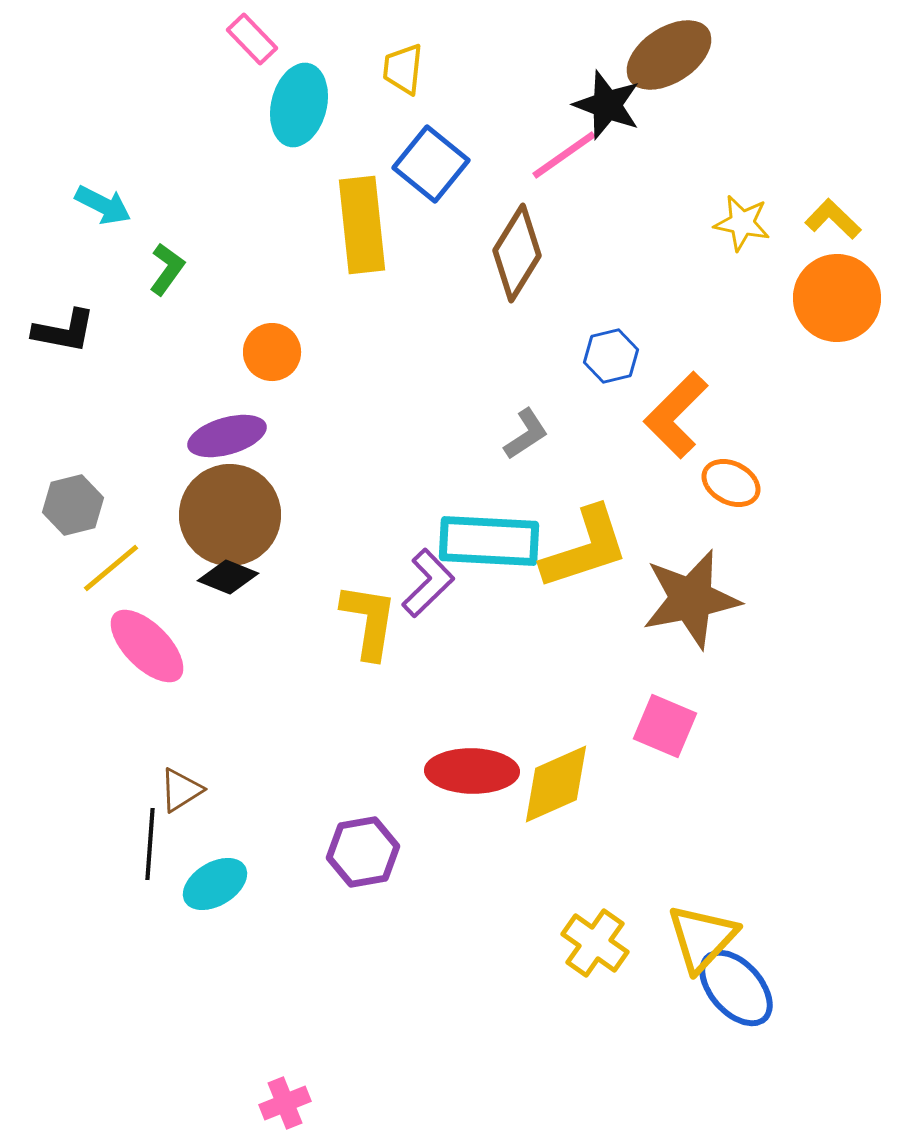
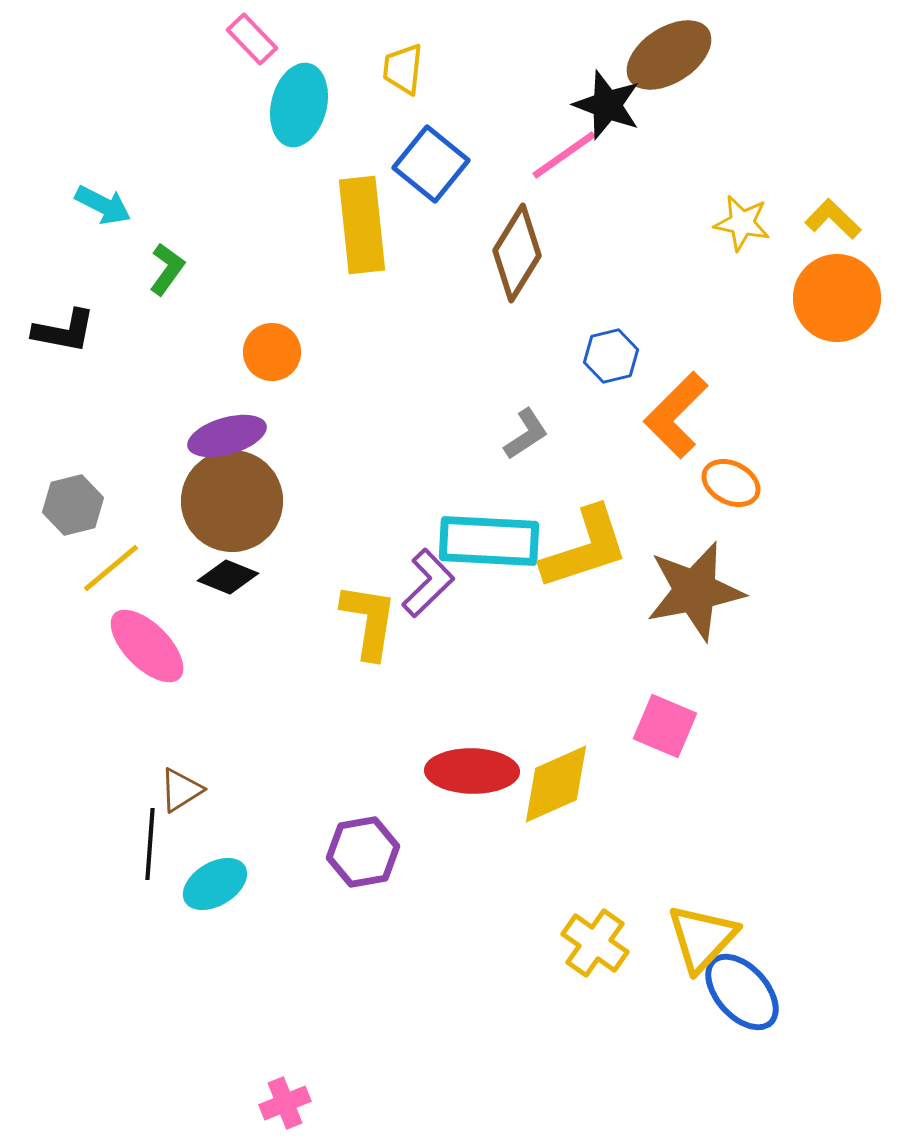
brown circle at (230, 515): moved 2 px right, 14 px up
brown star at (691, 599): moved 4 px right, 8 px up
blue ellipse at (736, 988): moved 6 px right, 4 px down
